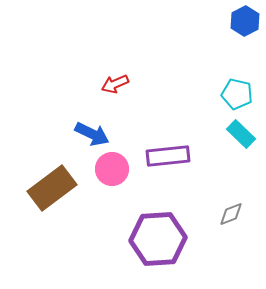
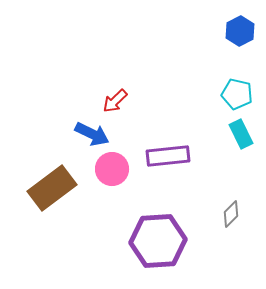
blue hexagon: moved 5 px left, 10 px down
red arrow: moved 17 px down; rotated 20 degrees counterclockwise
cyan rectangle: rotated 20 degrees clockwise
gray diamond: rotated 24 degrees counterclockwise
purple hexagon: moved 2 px down
